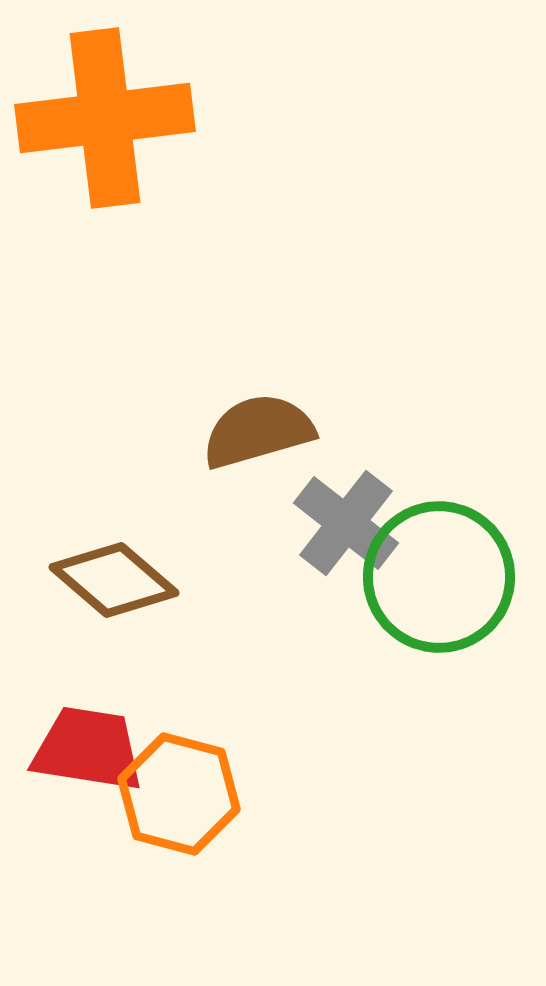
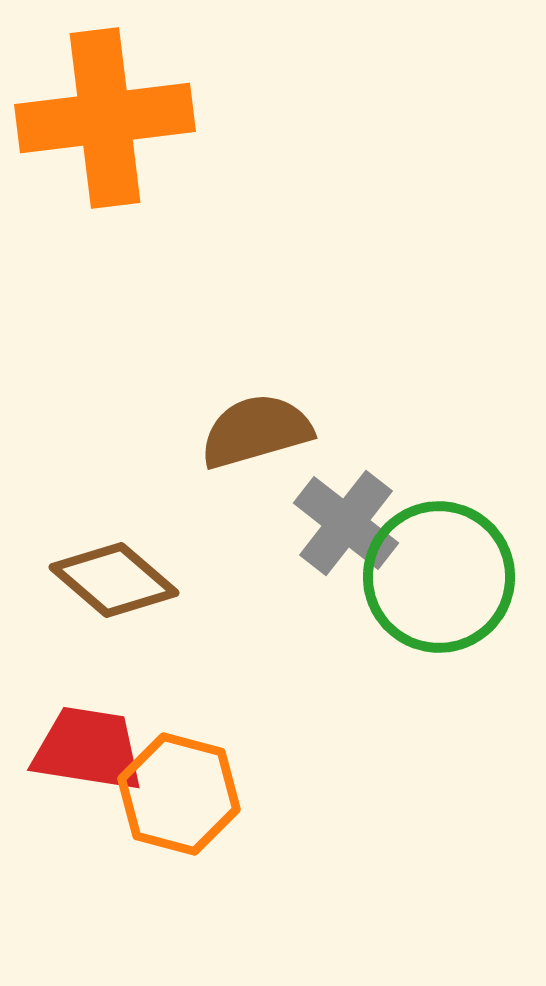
brown semicircle: moved 2 px left
